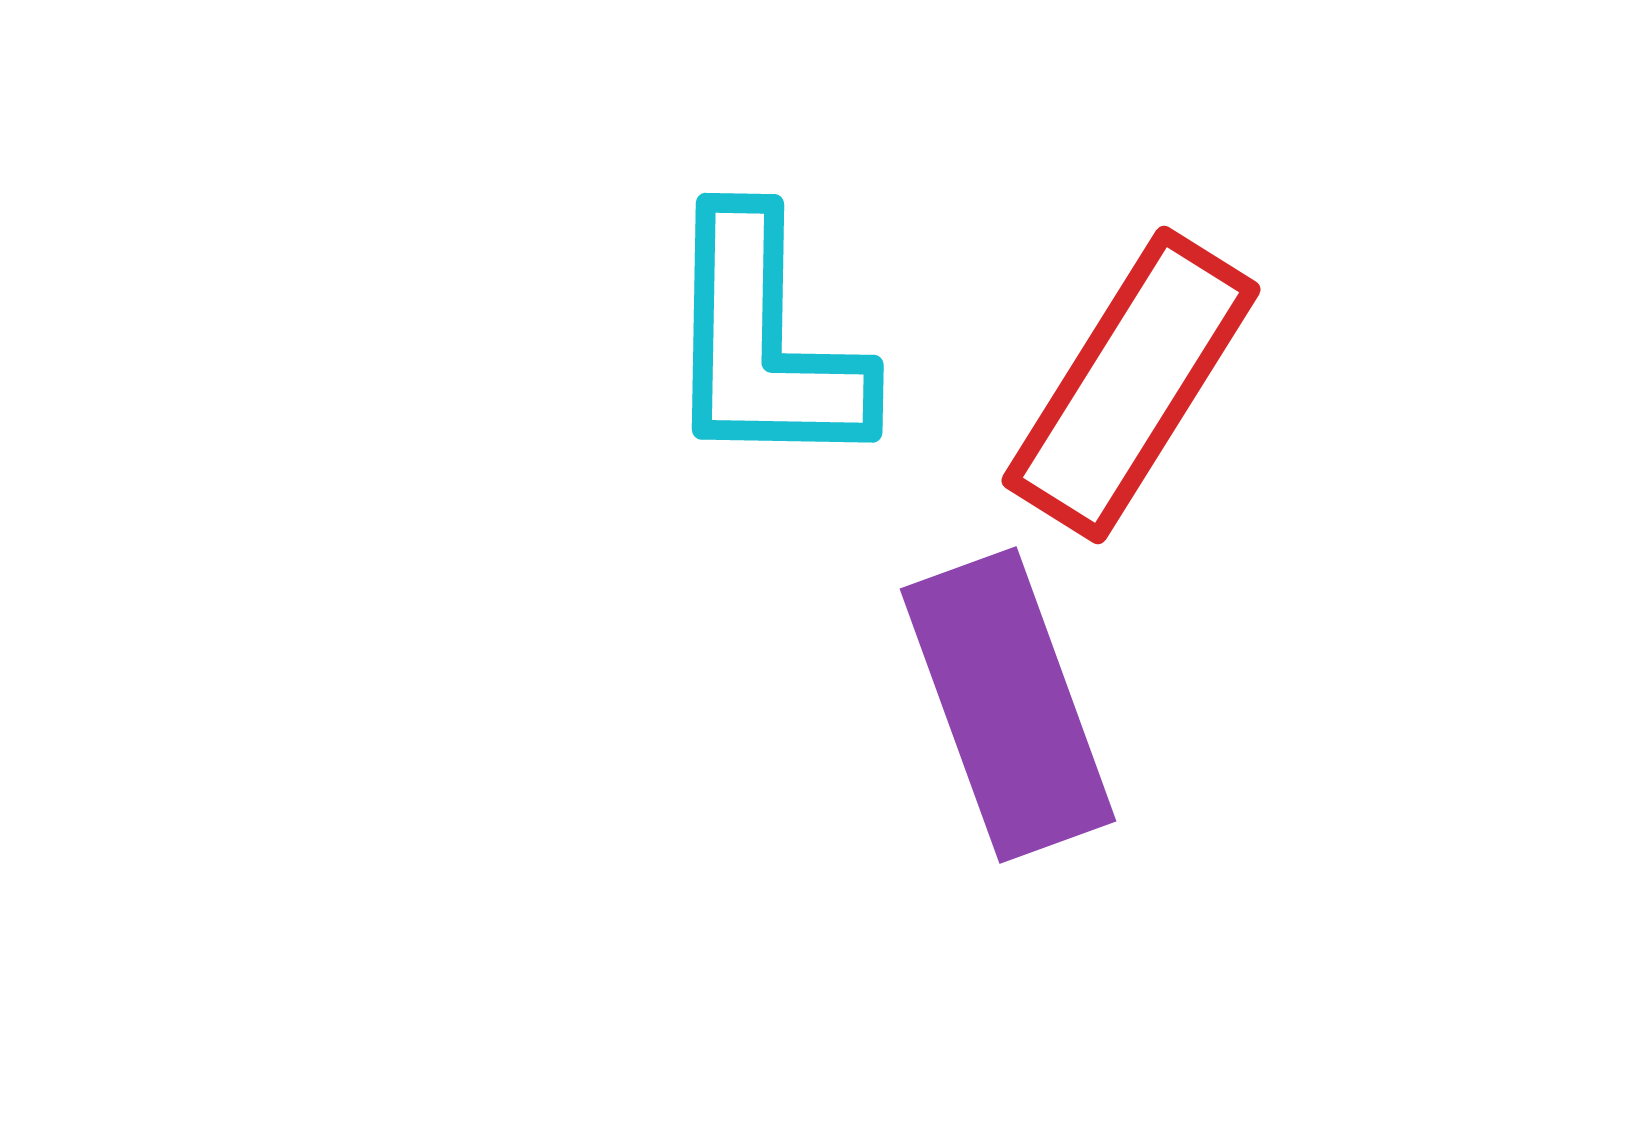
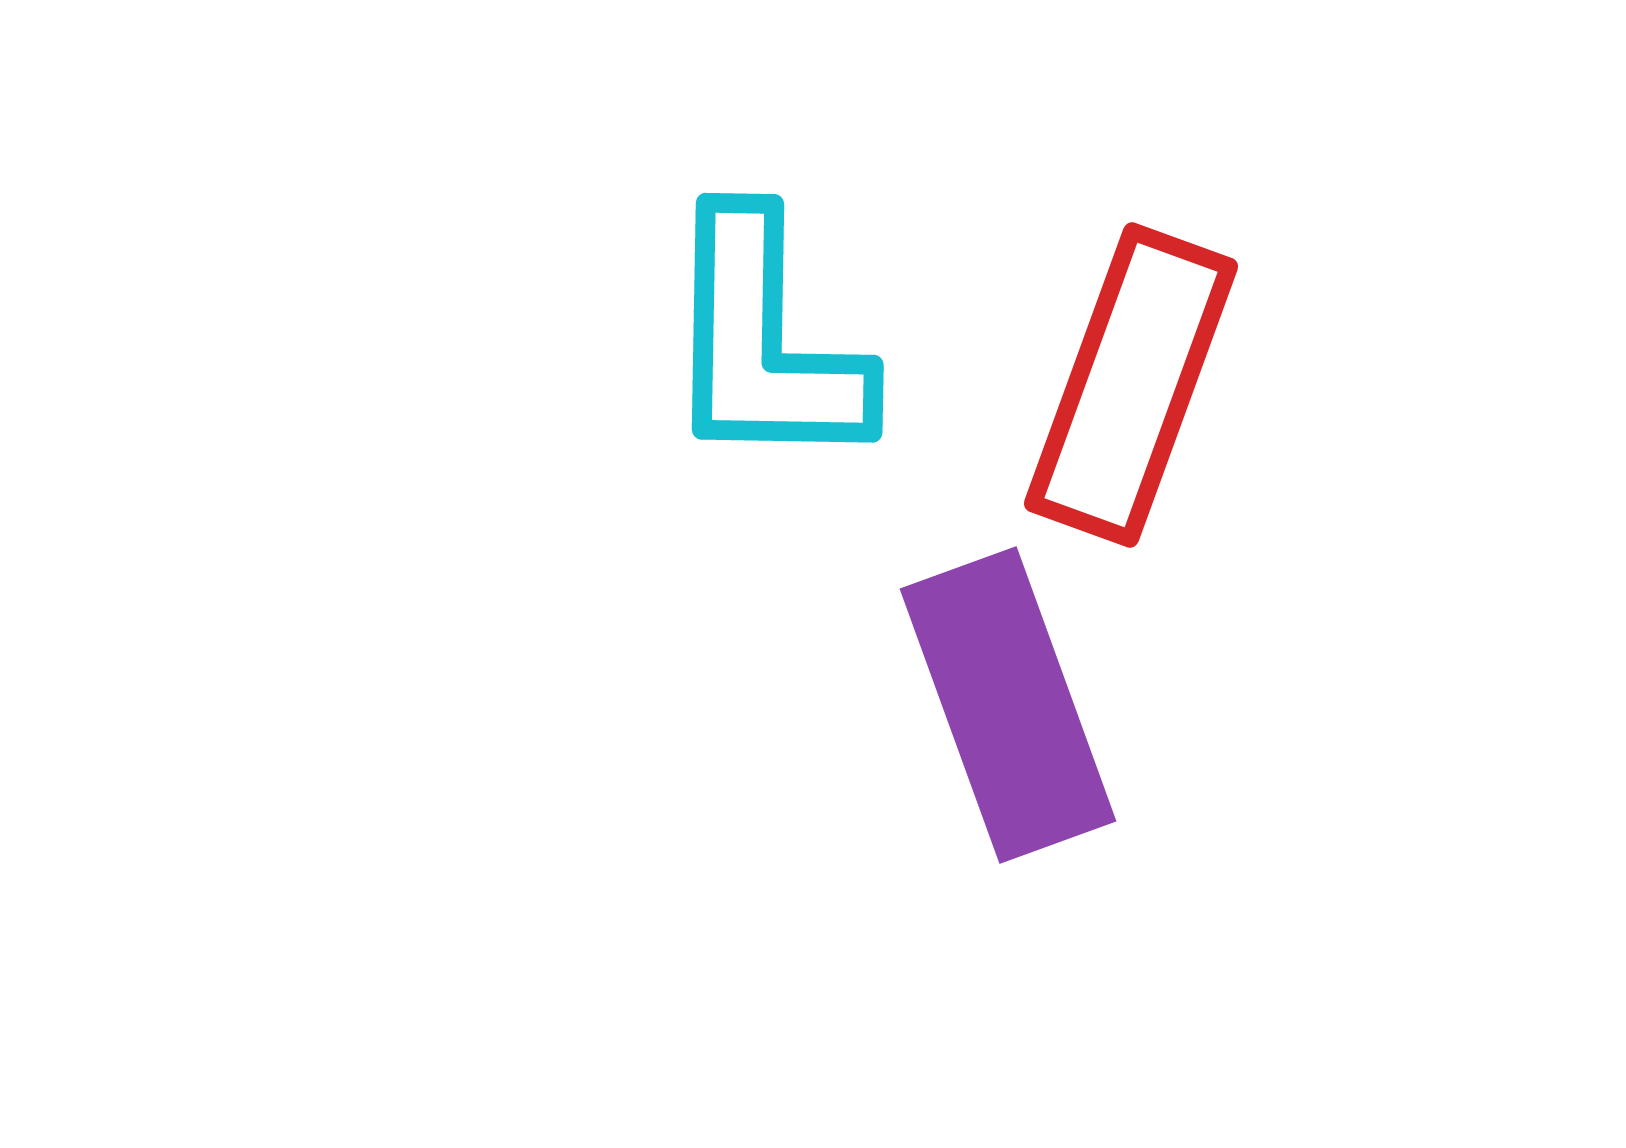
red rectangle: rotated 12 degrees counterclockwise
